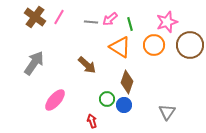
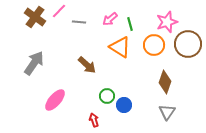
pink line: moved 6 px up; rotated 14 degrees clockwise
gray line: moved 12 px left
brown circle: moved 2 px left, 1 px up
brown diamond: moved 38 px right
green circle: moved 3 px up
red arrow: moved 2 px right, 1 px up
